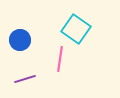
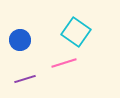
cyan square: moved 3 px down
pink line: moved 4 px right, 4 px down; rotated 65 degrees clockwise
